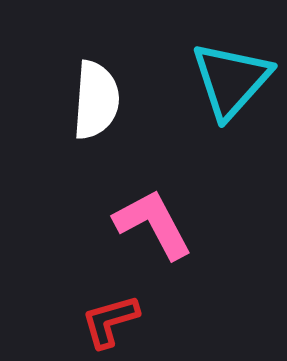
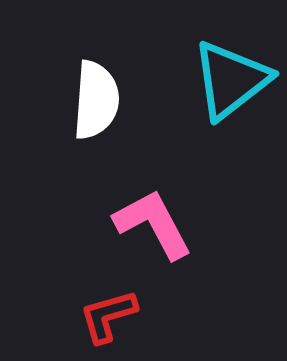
cyan triangle: rotated 10 degrees clockwise
red L-shape: moved 2 px left, 5 px up
